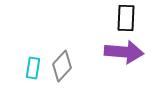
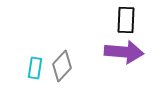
black rectangle: moved 2 px down
cyan rectangle: moved 2 px right
